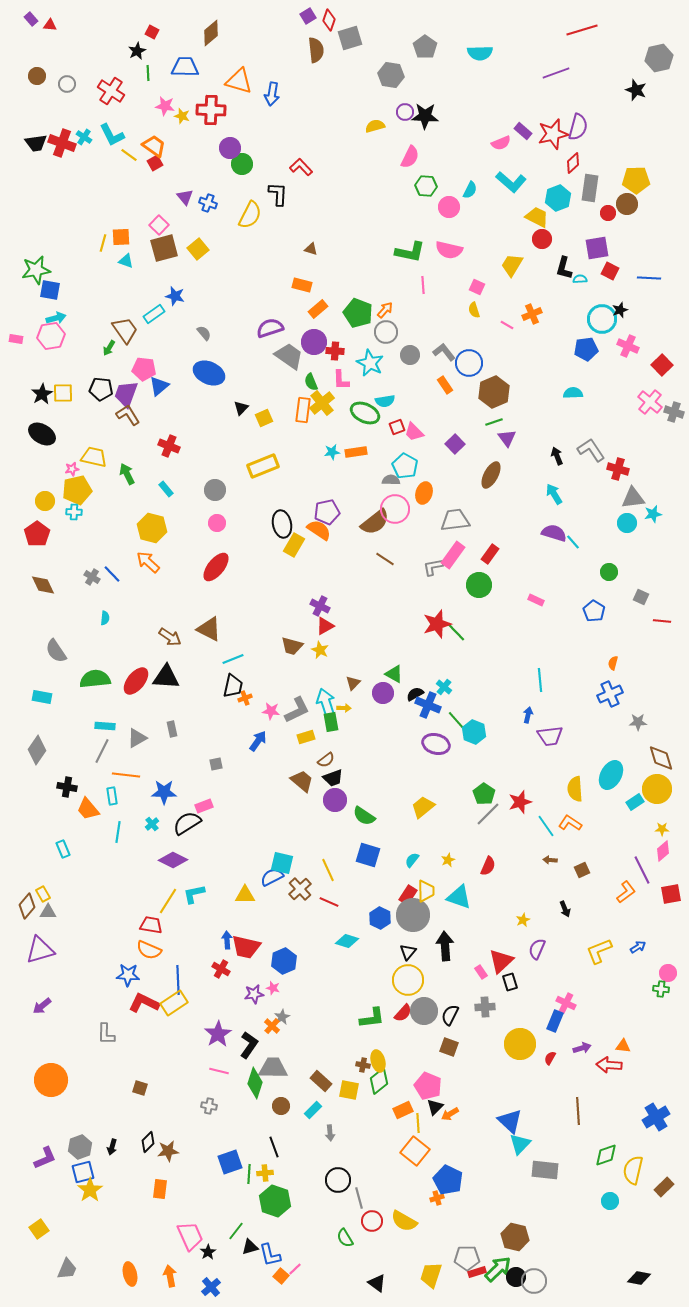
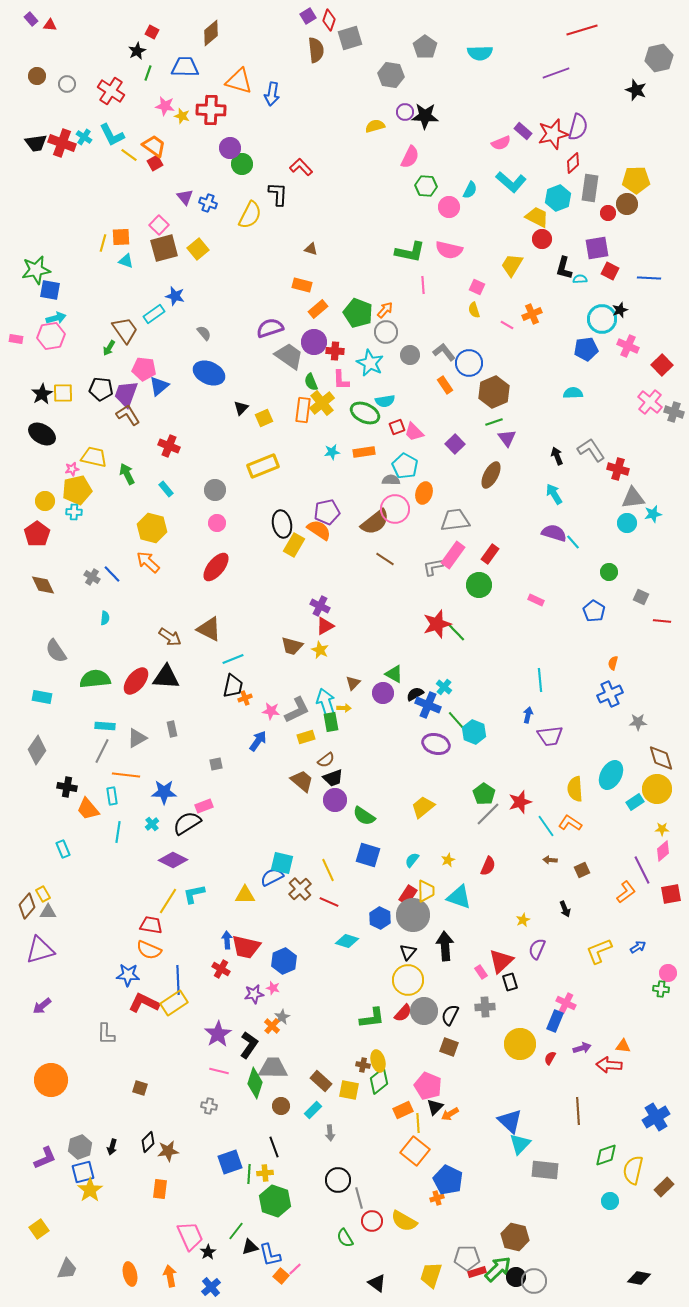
green line at (148, 73): rotated 21 degrees clockwise
orange rectangle at (356, 452): moved 8 px right
